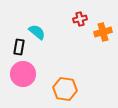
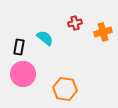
red cross: moved 5 px left, 4 px down
cyan semicircle: moved 8 px right, 6 px down
